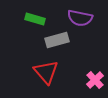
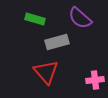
purple semicircle: rotated 30 degrees clockwise
gray rectangle: moved 2 px down
pink cross: rotated 36 degrees clockwise
